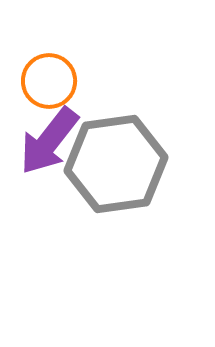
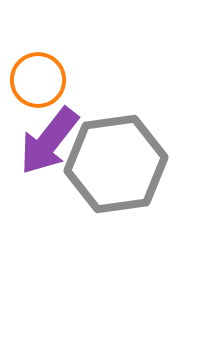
orange circle: moved 11 px left, 1 px up
